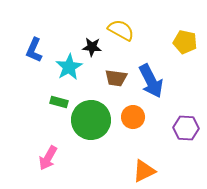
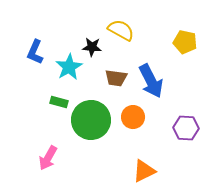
blue L-shape: moved 1 px right, 2 px down
